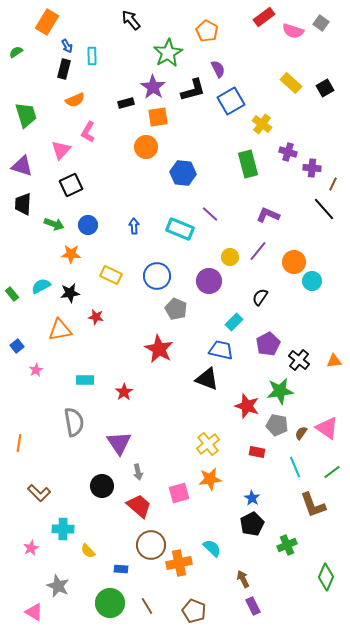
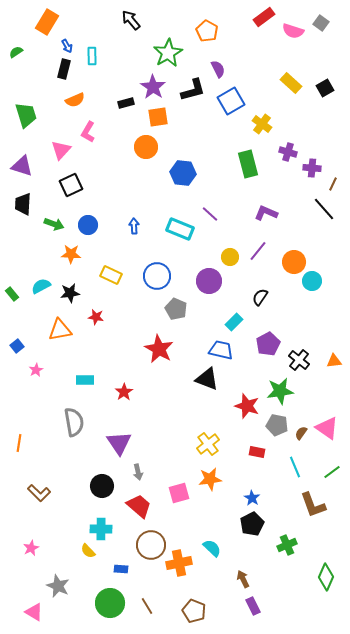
purple L-shape at (268, 215): moved 2 px left, 2 px up
cyan cross at (63, 529): moved 38 px right
